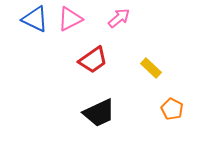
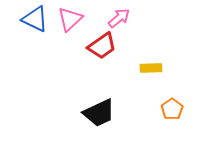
pink triangle: rotated 16 degrees counterclockwise
red trapezoid: moved 9 px right, 14 px up
yellow rectangle: rotated 45 degrees counterclockwise
orange pentagon: rotated 10 degrees clockwise
